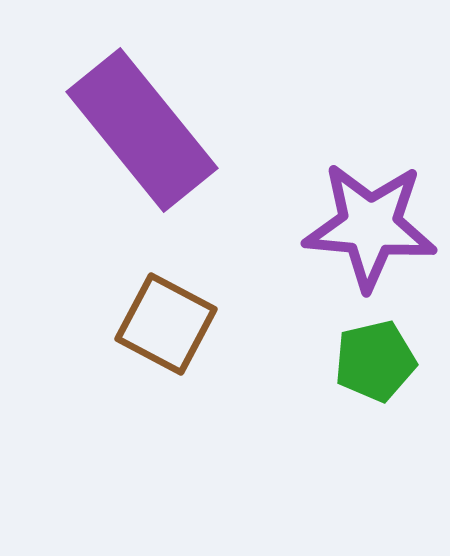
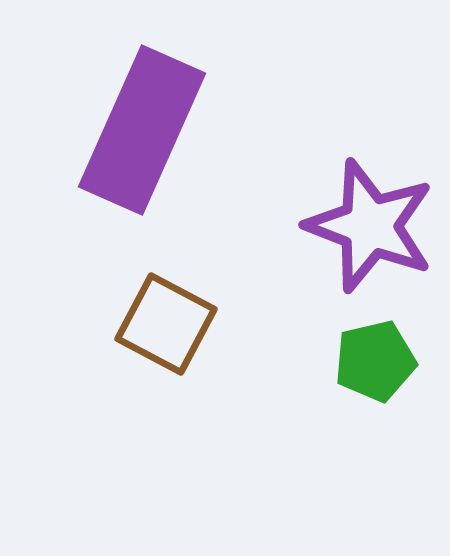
purple rectangle: rotated 63 degrees clockwise
purple star: rotated 16 degrees clockwise
